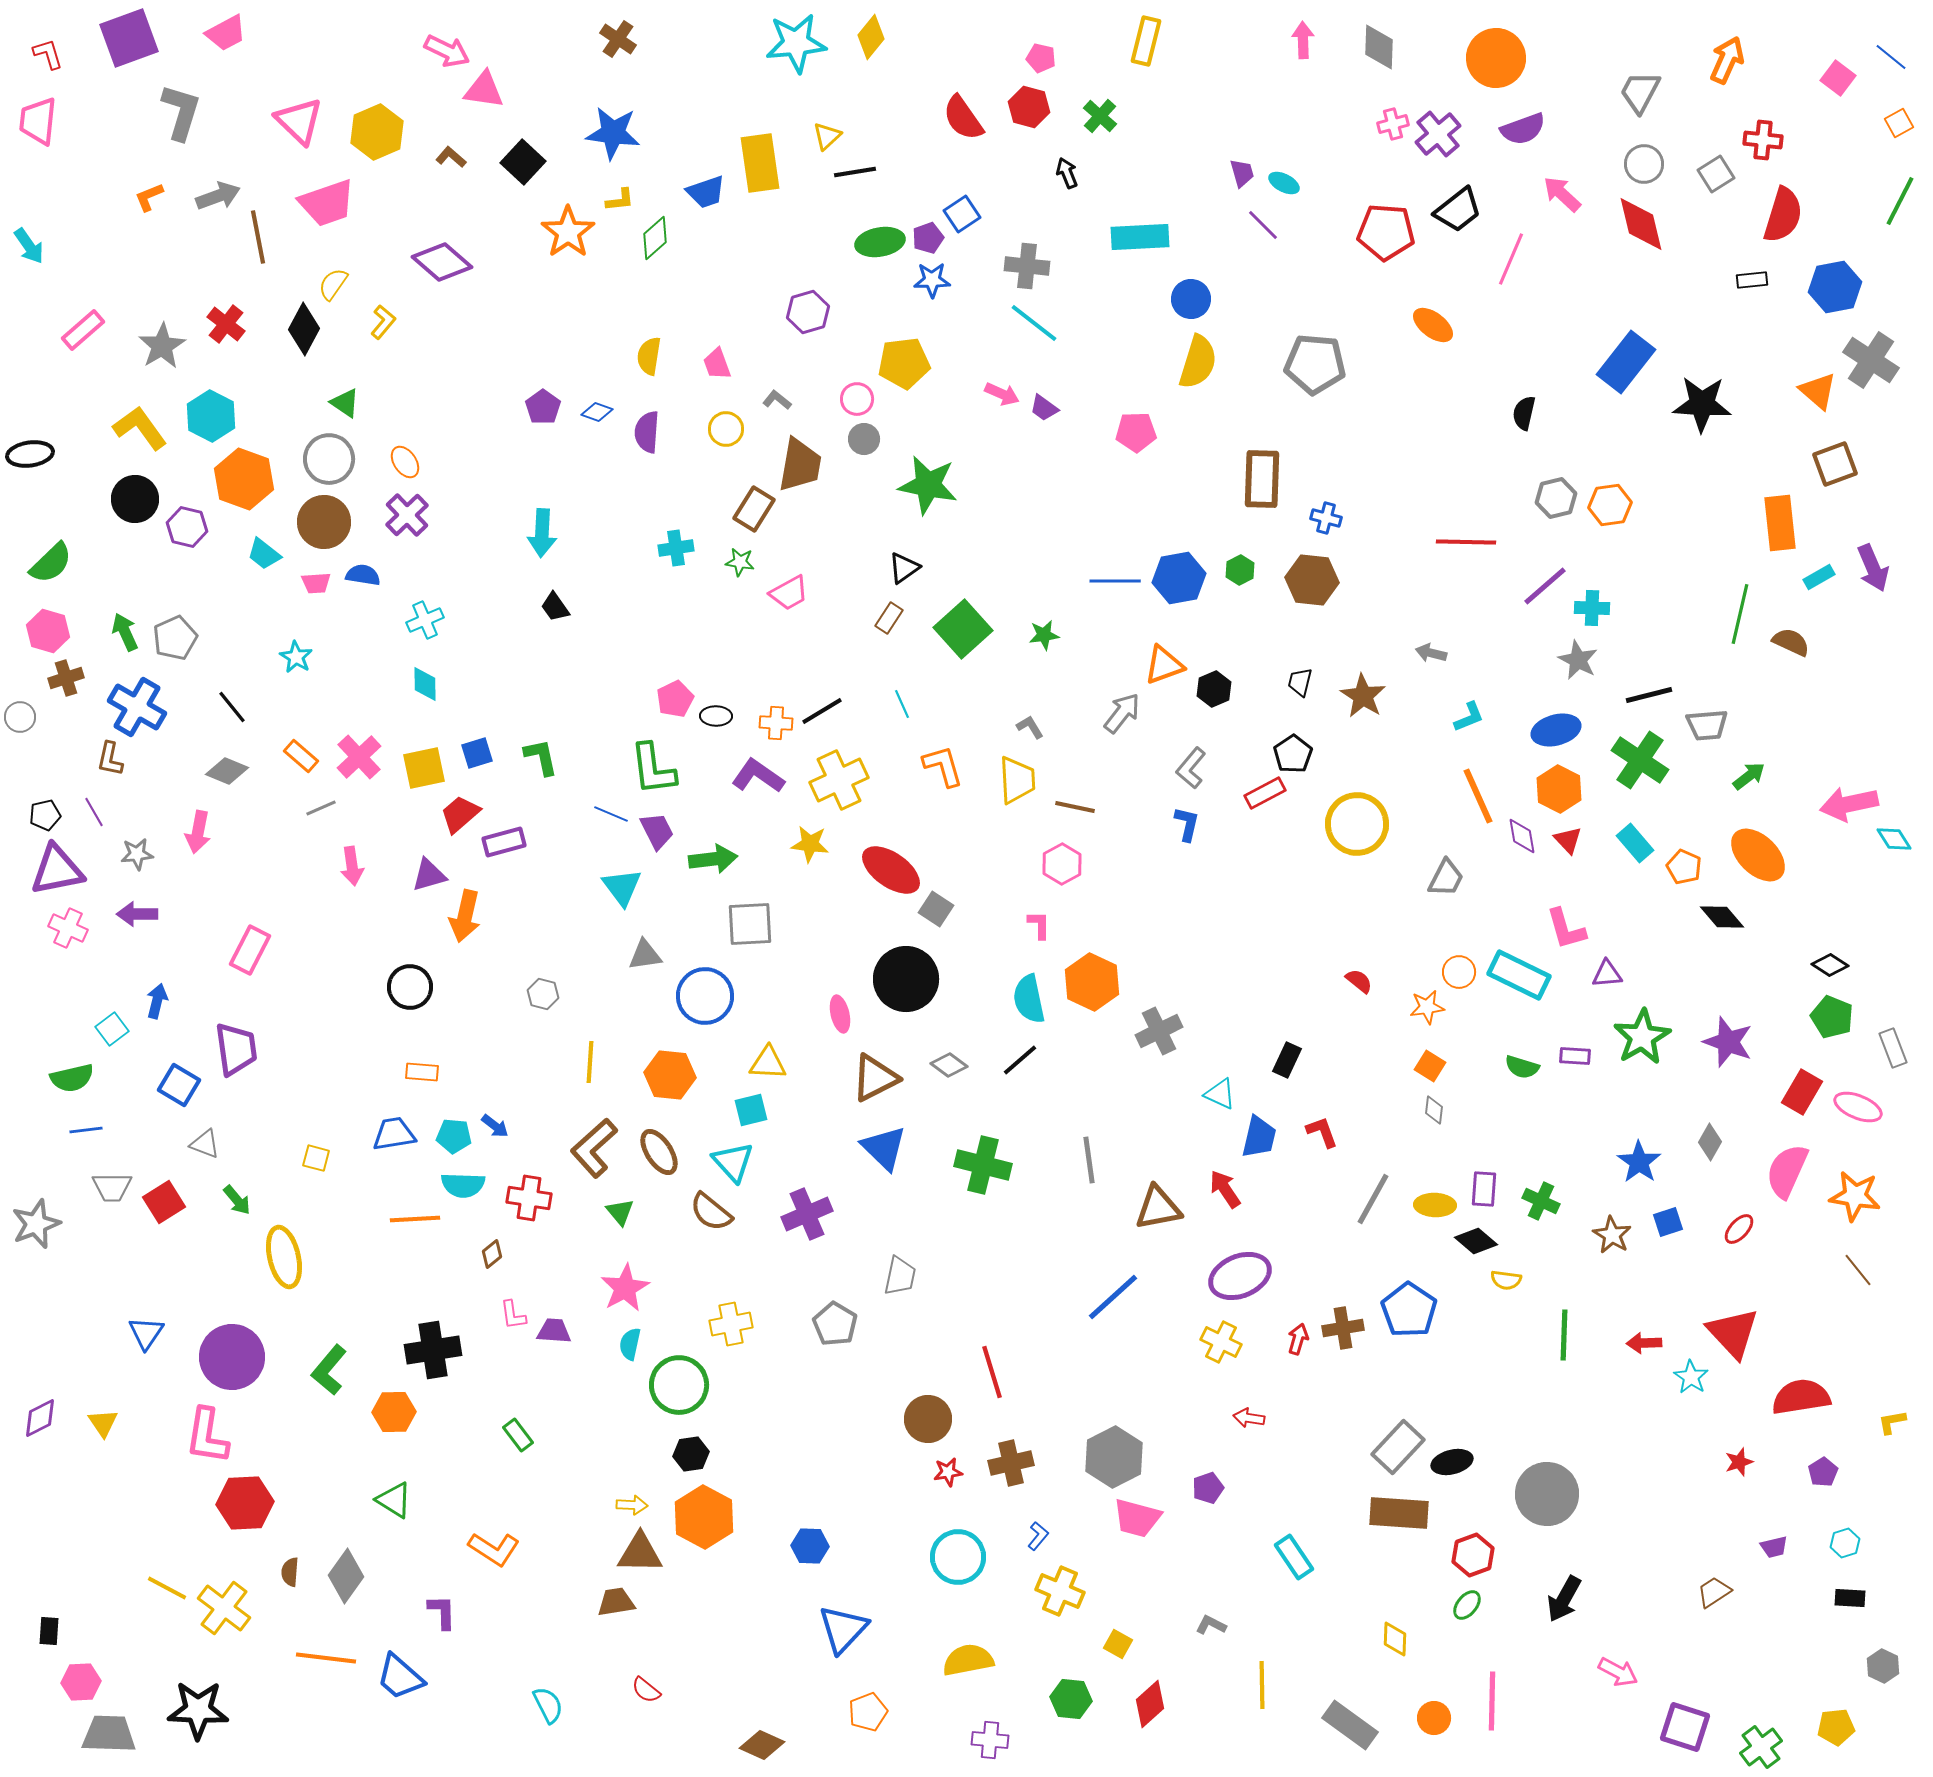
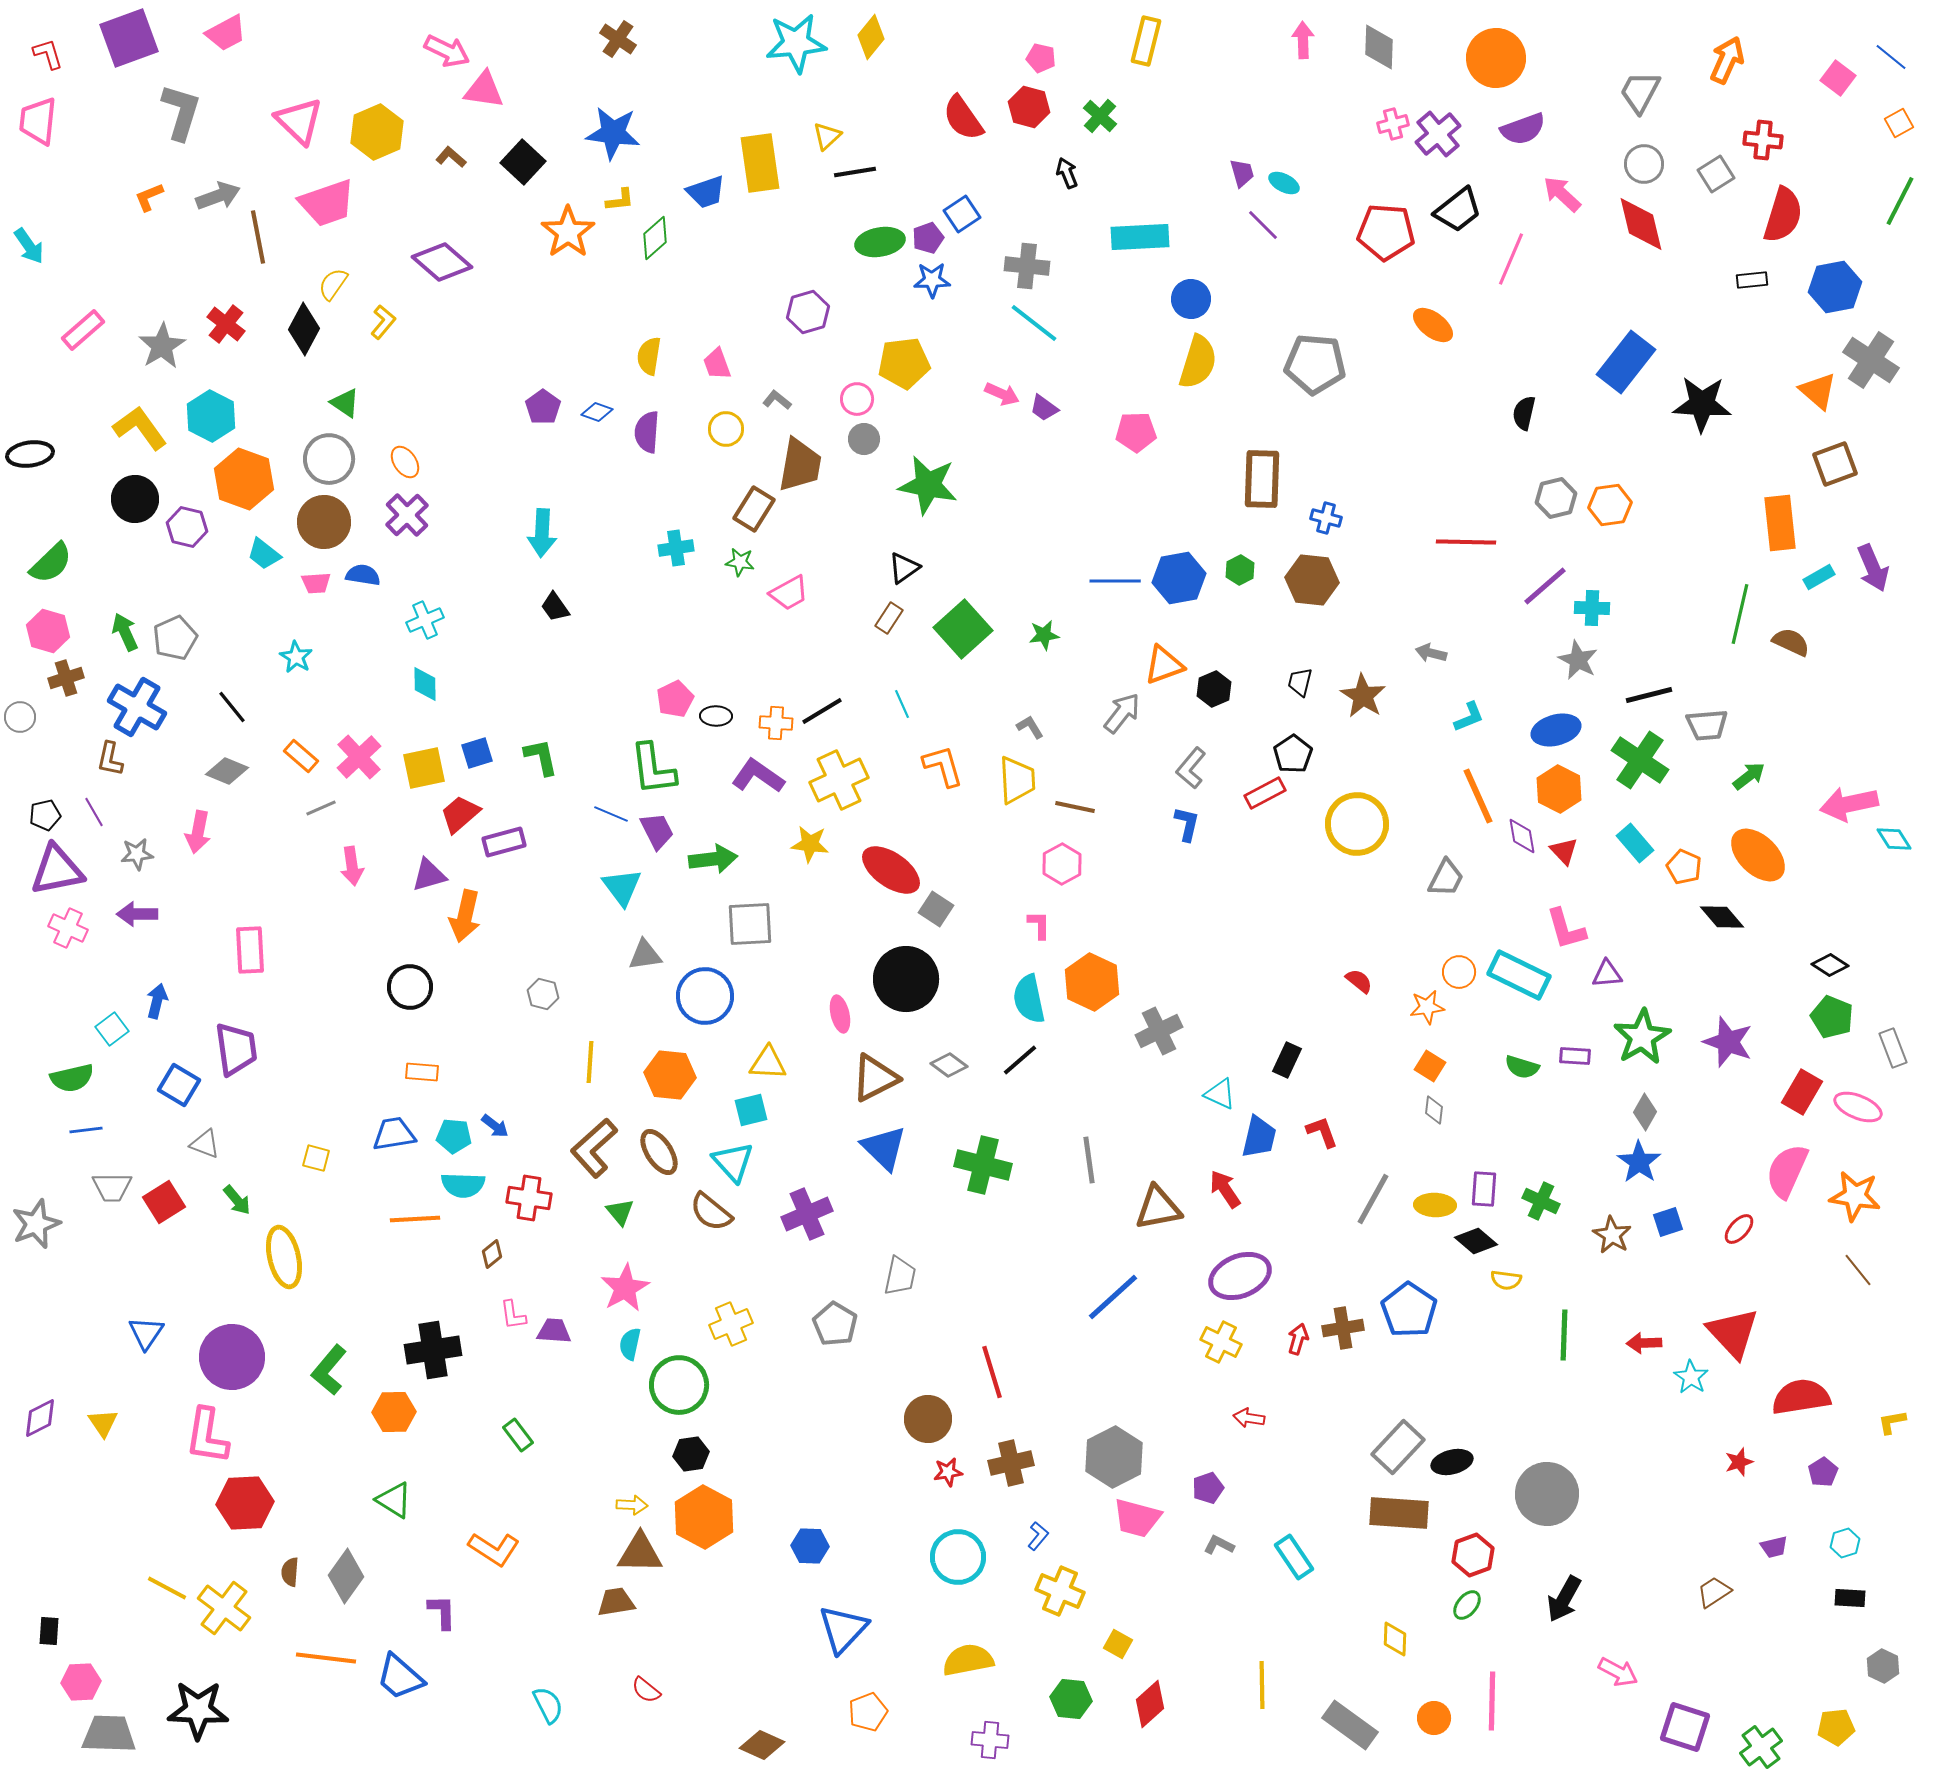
red triangle at (1568, 840): moved 4 px left, 11 px down
pink rectangle at (250, 950): rotated 30 degrees counterclockwise
gray diamond at (1710, 1142): moved 65 px left, 30 px up
yellow cross at (731, 1324): rotated 12 degrees counterclockwise
gray L-shape at (1211, 1625): moved 8 px right, 80 px up
